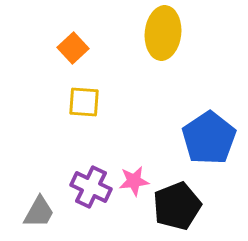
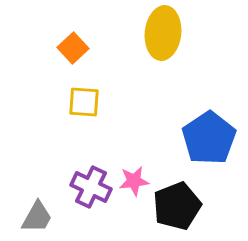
gray trapezoid: moved 2 px left, 5 px down
